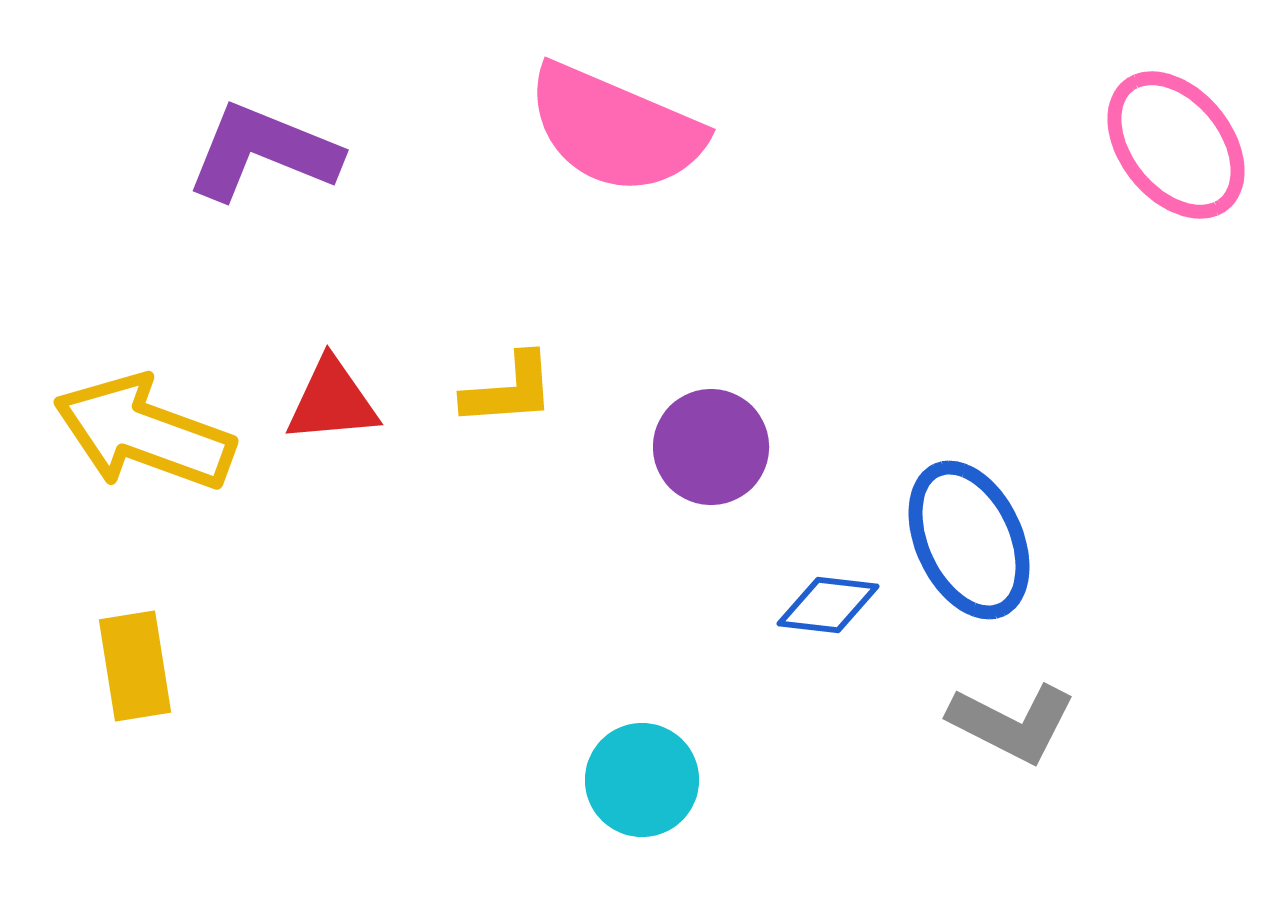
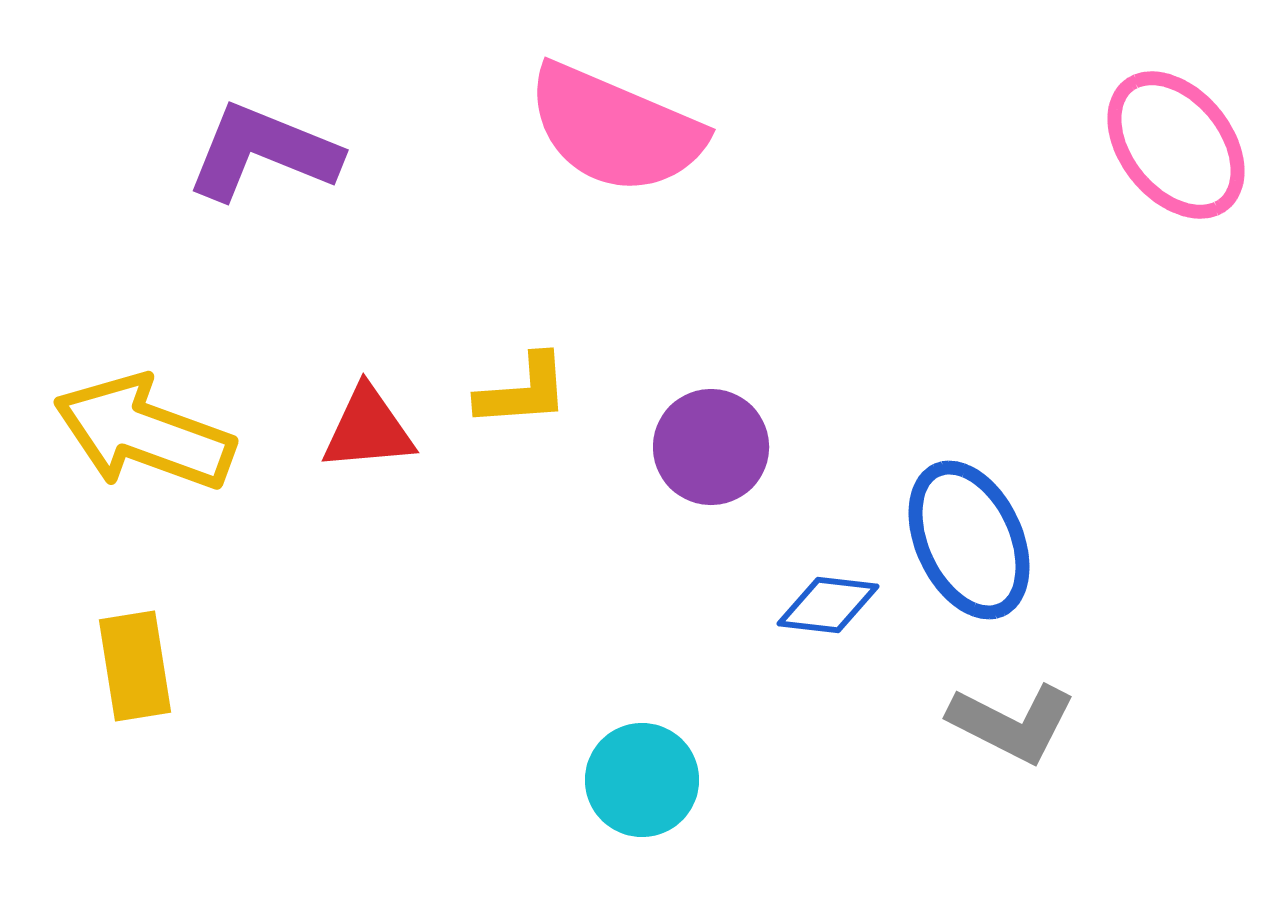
yellow L-shape: moved 14 px right, 1 px down
red triangle: moved 36 px right, 28 px down
